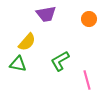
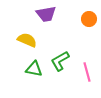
yellow semicircle: moved 2 px up; rotated 108 degrees counterclockwise
green triangle: moved 16 px right, 5 px down
pink line: moved 8 px up
